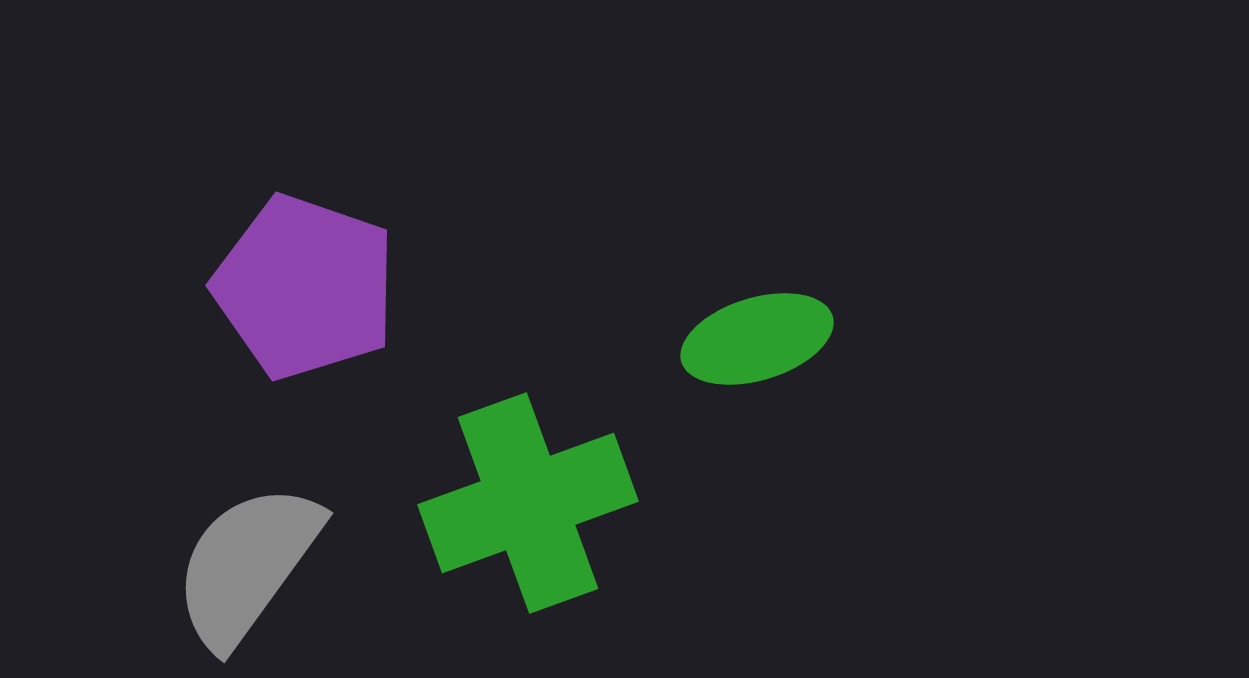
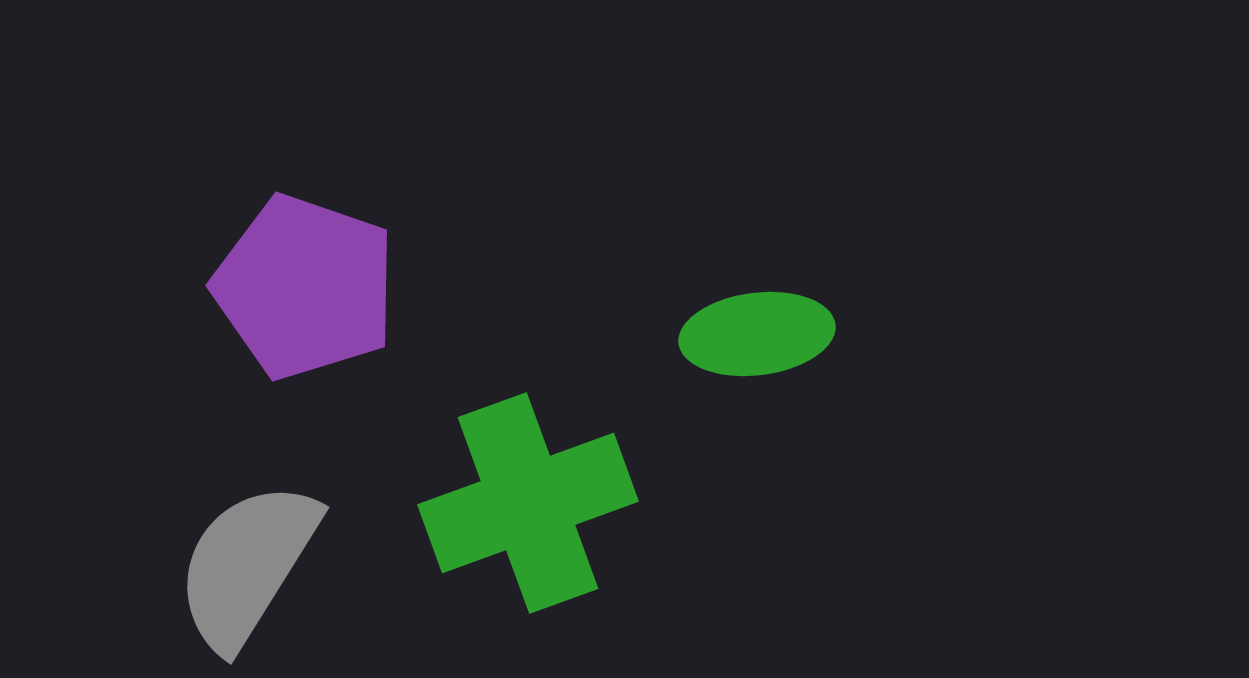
green ellipse: moved 5 px up; rotated 10 degrees clockwise
gray semicircle: rotated 4 degrees counterclockwise
